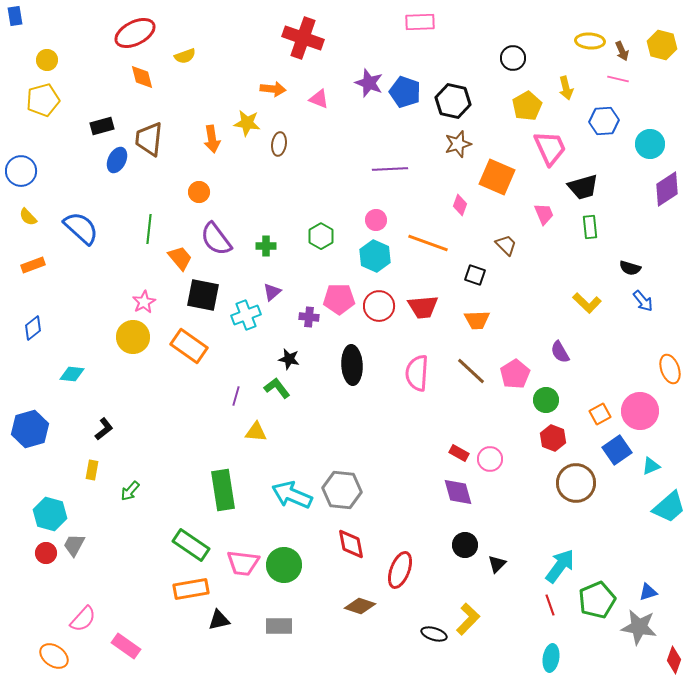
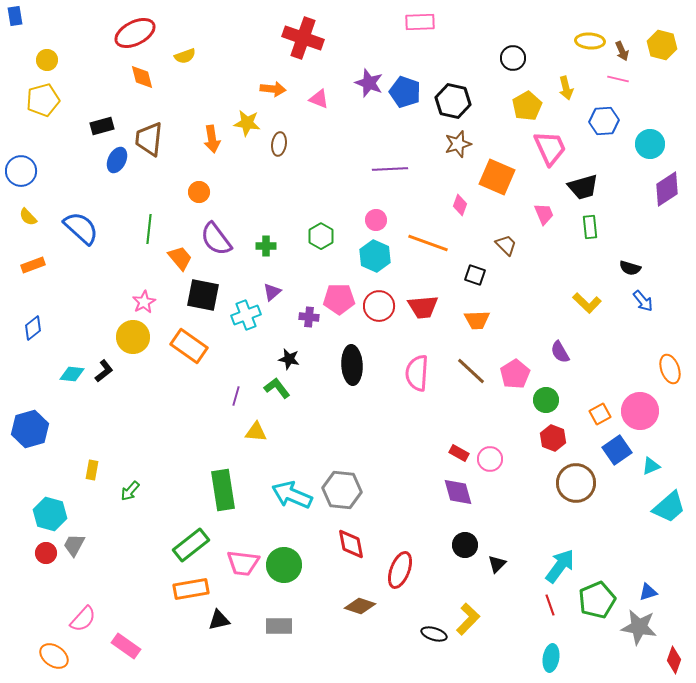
black L-shape at (104, 429): moved 58 px up
green rectangle at (191, 545): rotated 72 degrees counterclockwise
